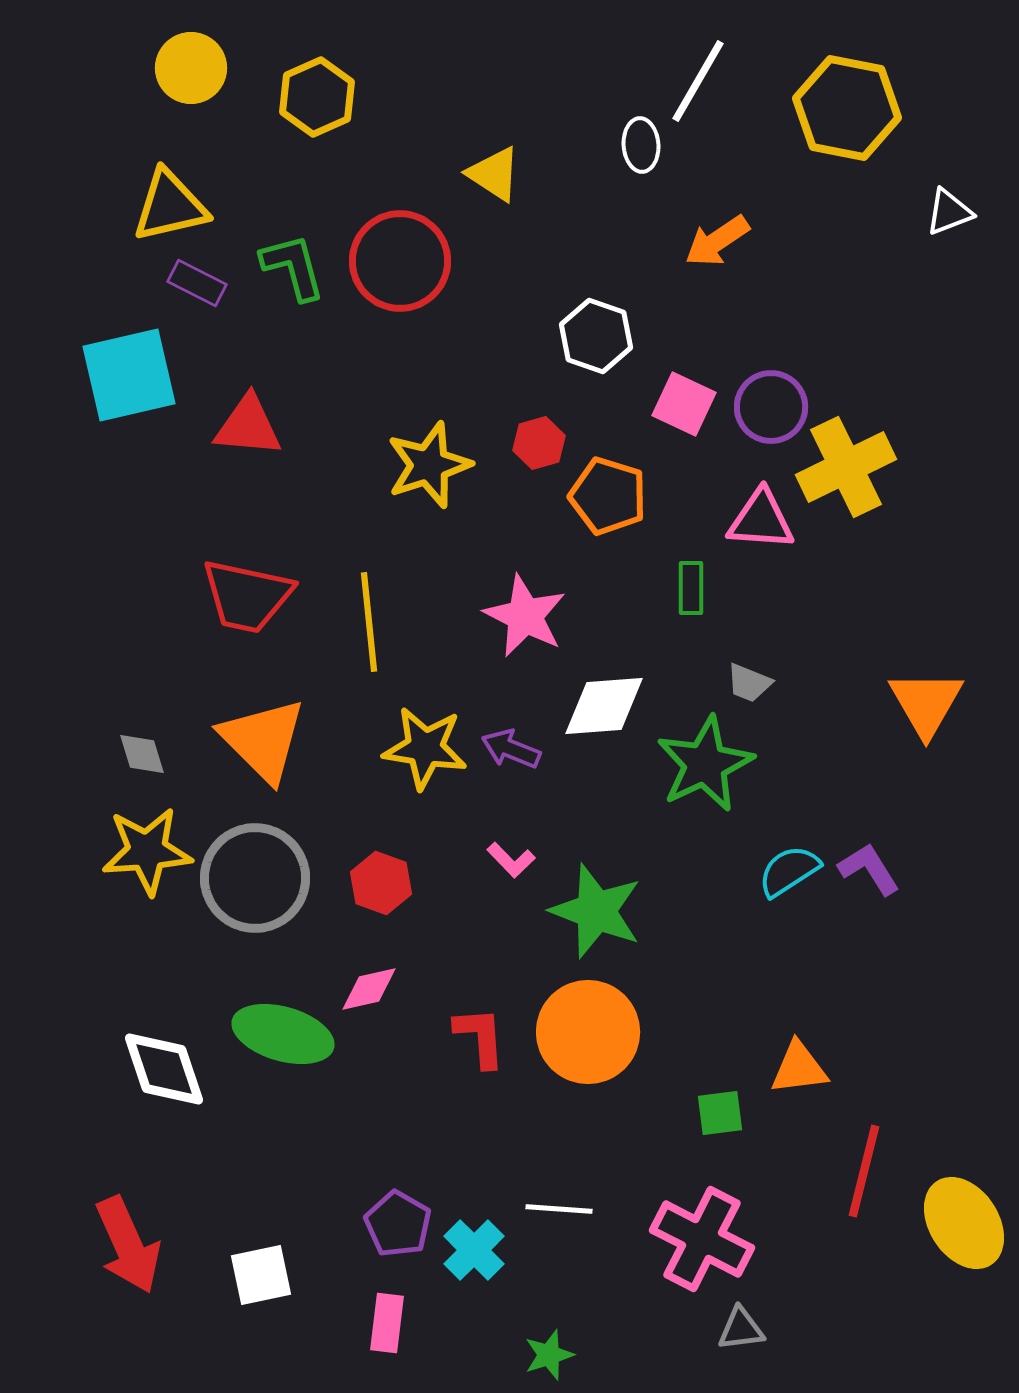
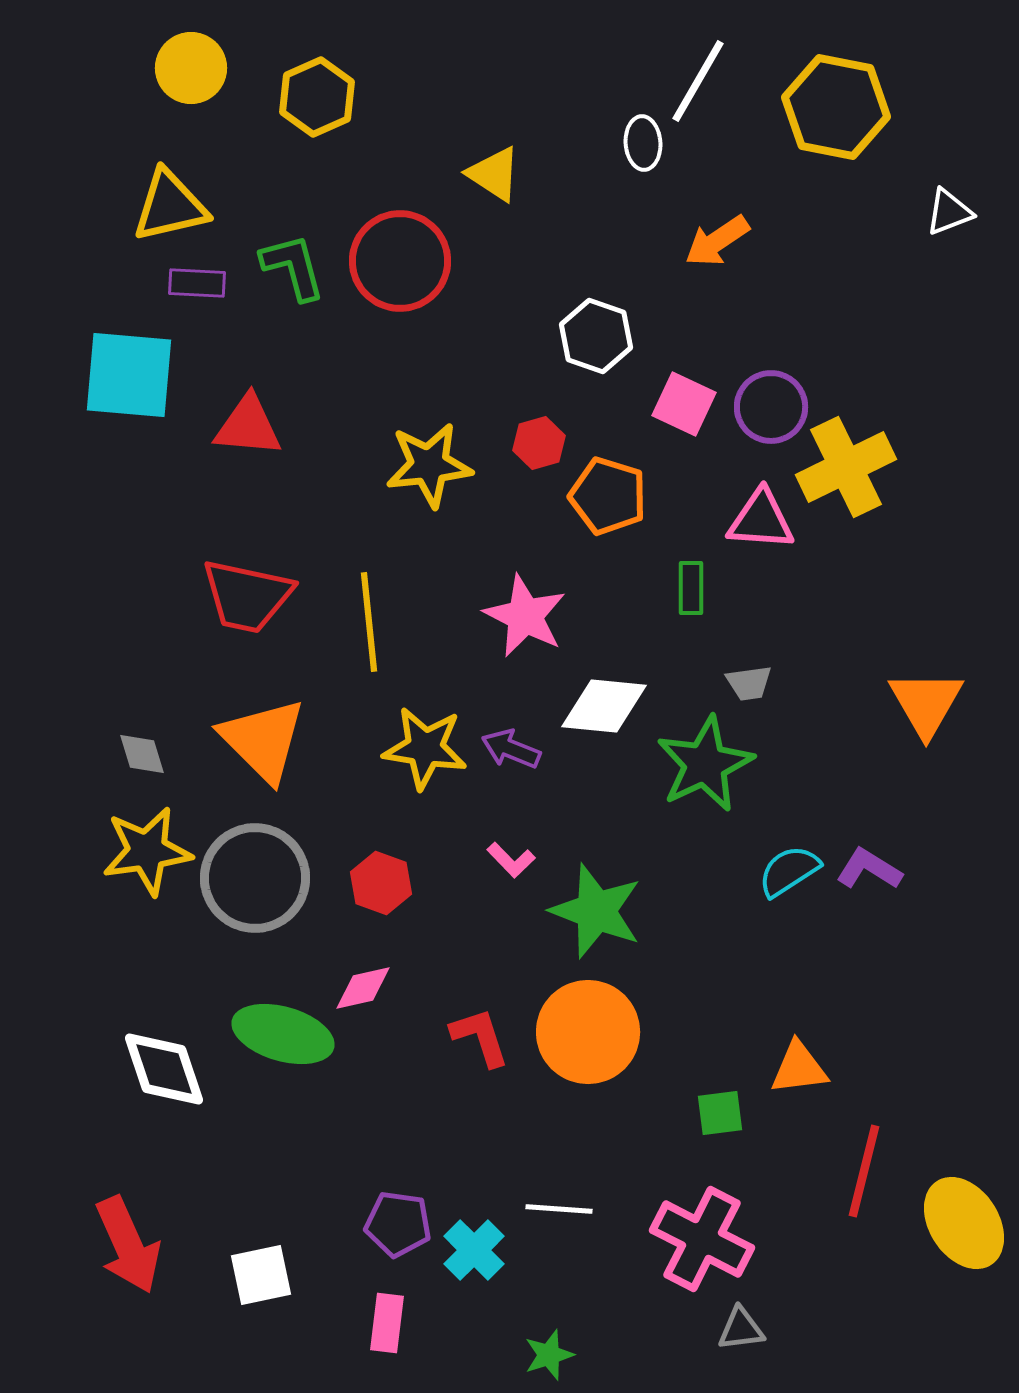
yellow hexagon at (847, 108): moved 11 px left, 1 px up
white ellipse at (641, 145): moved 2 px right, 2 px up
purple rectangle at (197, 283): rotated 24 degrees counterclockwise
cyan square at (129, 375): rotated 18 degrees clockwise
yellow star at (429, 465): rotated 12 degrees clockwise
gray trapezoid at (749, 683): rotated 30 degrees counterclockwise
white diamond at (604, 706): rotated 10 degrees clockwise
yellow star at (147, 851): rotated 4 degrees counterclockwise
purple L-shape at (869, 869): rotated 26 degrees counterclockwise
pink diamond at (369, 989): moved 6 px left, 1 px up
red L-shape at (480, 1037): rotated 14 degrees counterclockwise
purple pentagon at (398, 1224): rotated 22 degrees counterclockwise
